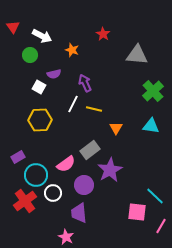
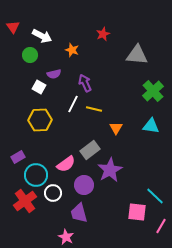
red star: rotated 16 degrees clockwise
purple trapezoid: rotated 10 degrees counterclockwise
